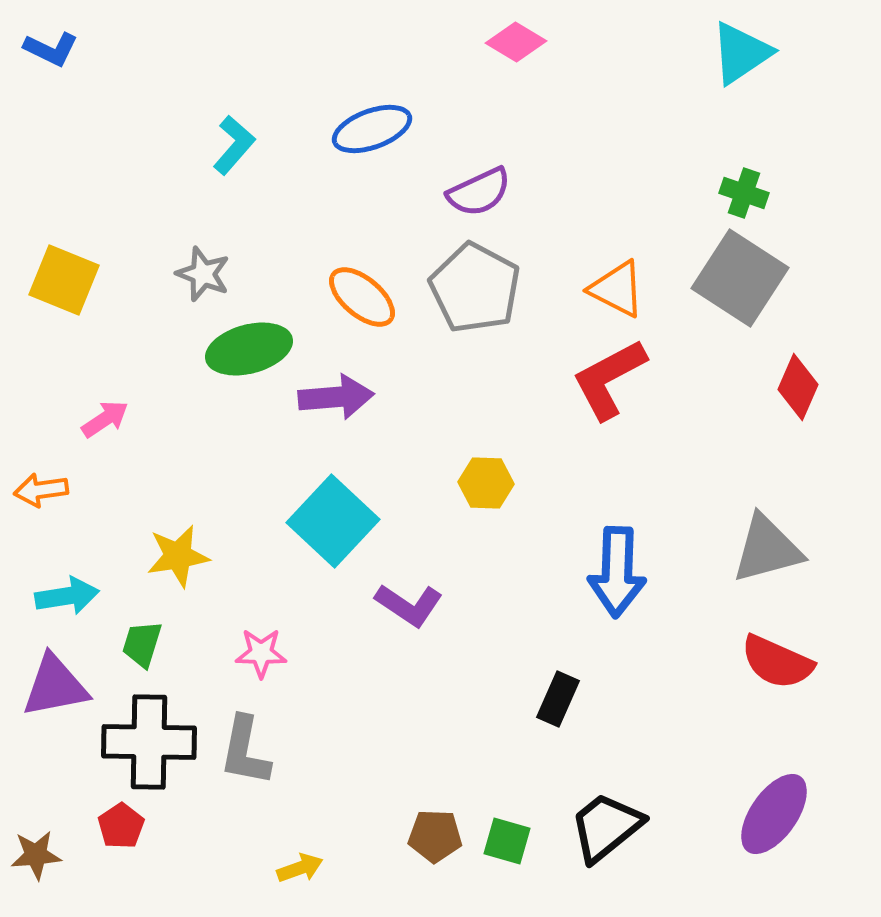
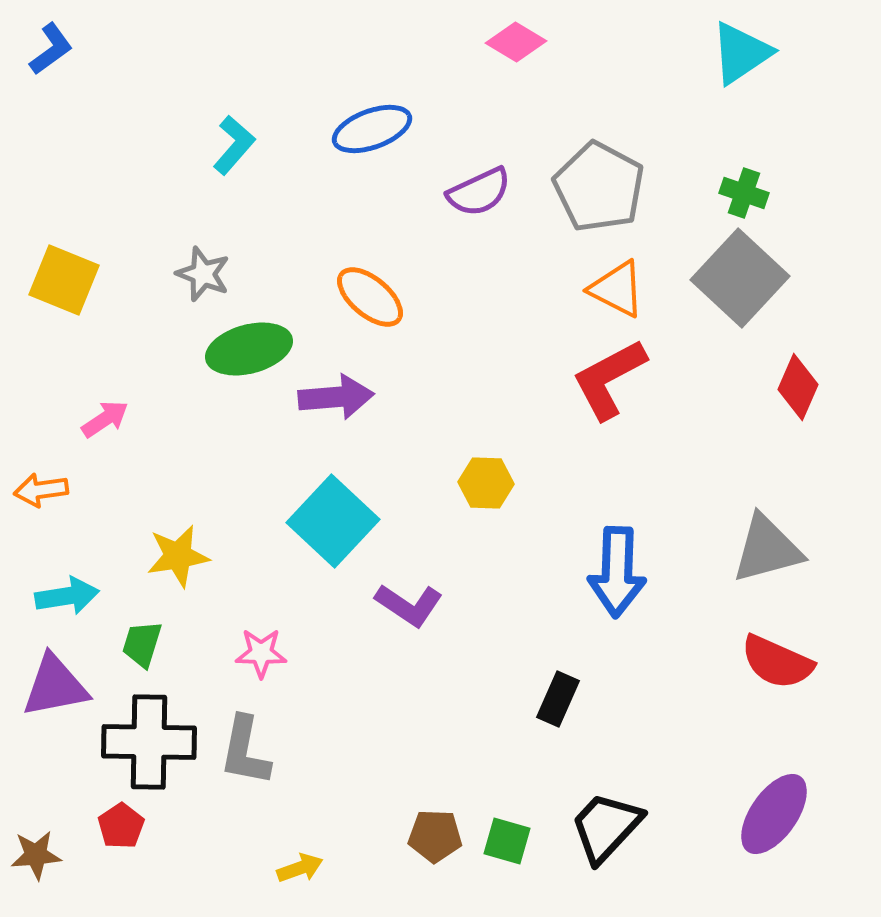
blue L-shape: rotated 62 degrees counterclockwise
gray square: rotated 10 degrees clockwise
gray pentagon: moved 124 px right, 101 px up
orange ellipse: moved 8 px right
black trapezoid: rotated 8 degrees counterclockwise
